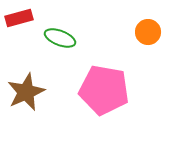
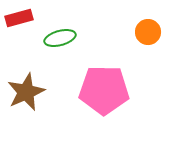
green ellipse: rotated 36 degrees counterclockwise
pink pentagon: rotated 9 degrees counterclockwise
